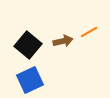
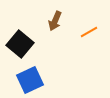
brown arrow: moved 8 px left, 20 px up; rotated 126 degrees clockwise
black square: moved 8 px left, 1 px up
